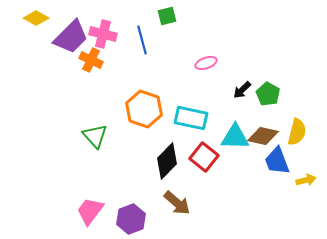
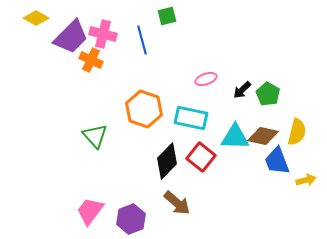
pink ellipse: moved 16 px down
red square: moved 3 px left
